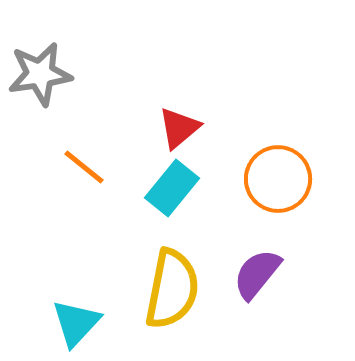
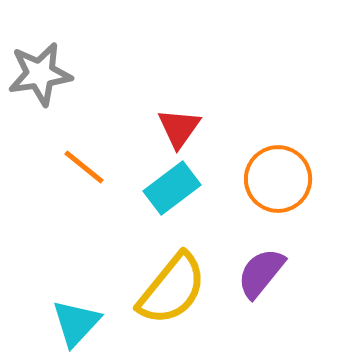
red triangle: rotated 15 degrees counterclockwise
cyan rectangle: rotated 14 degrees clockwise
purple semicircle: moved 4 px right, 1 px up
yellow semicircle: rotated 28 degrees clockwise
